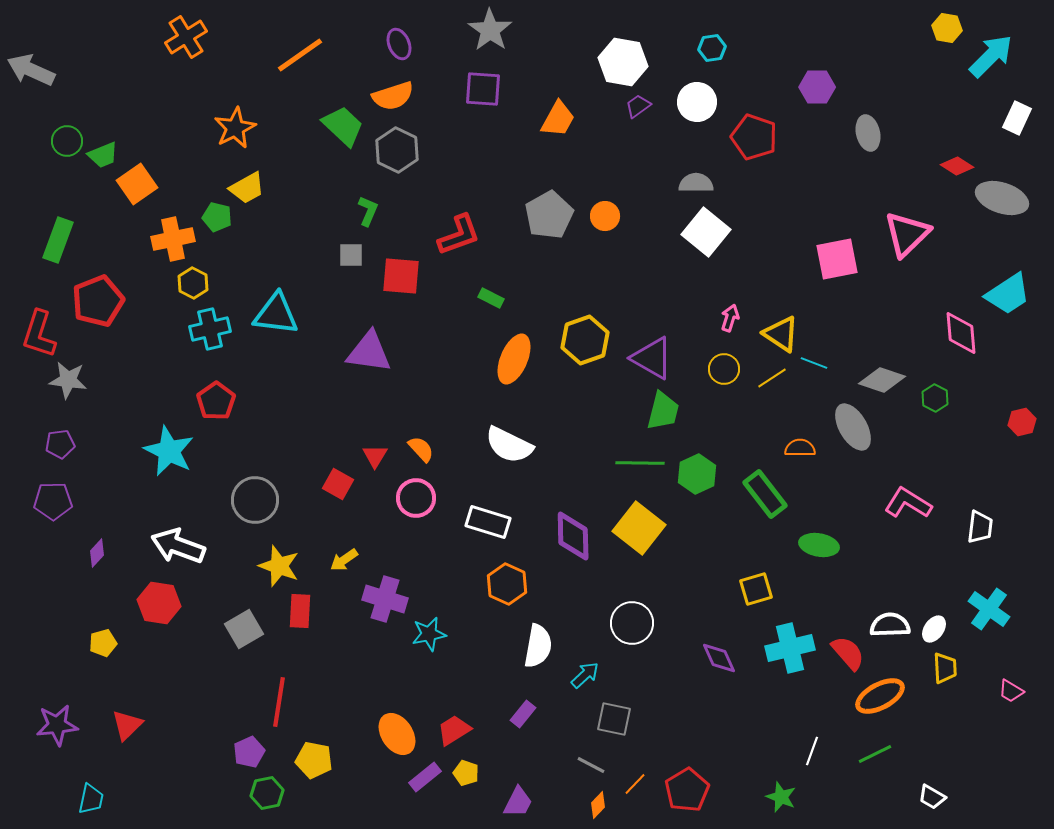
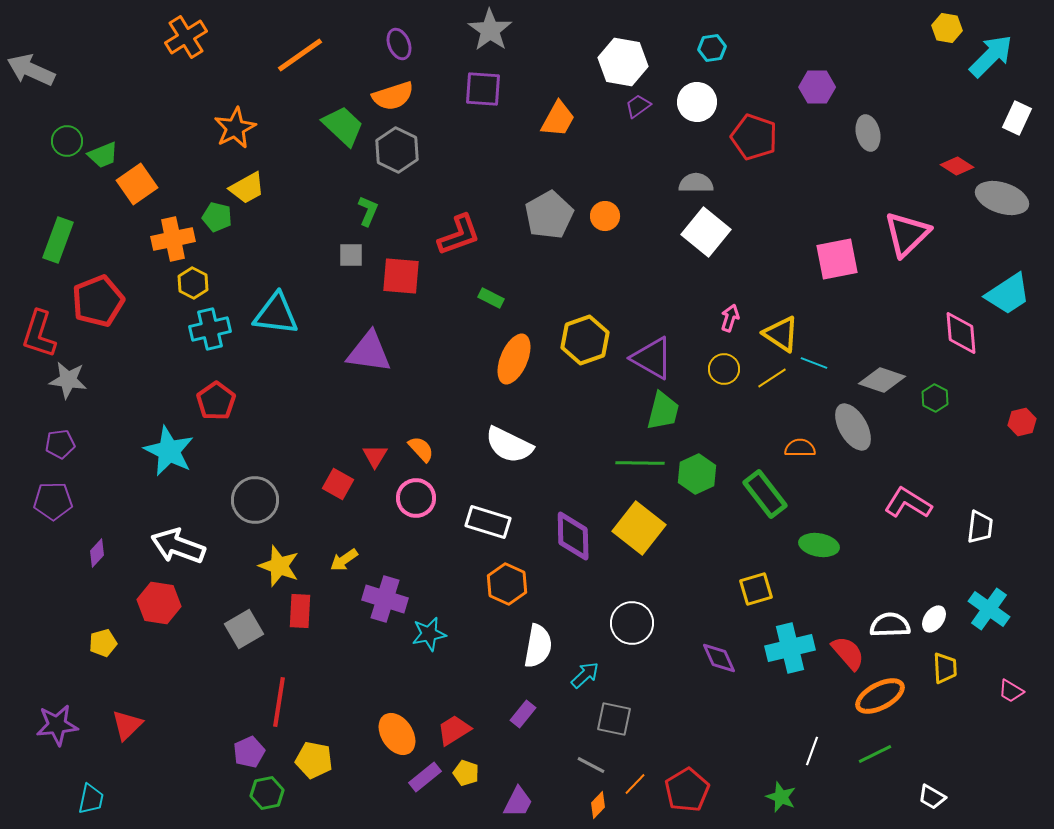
white ellipse at (934, 629): moved 10 px up
